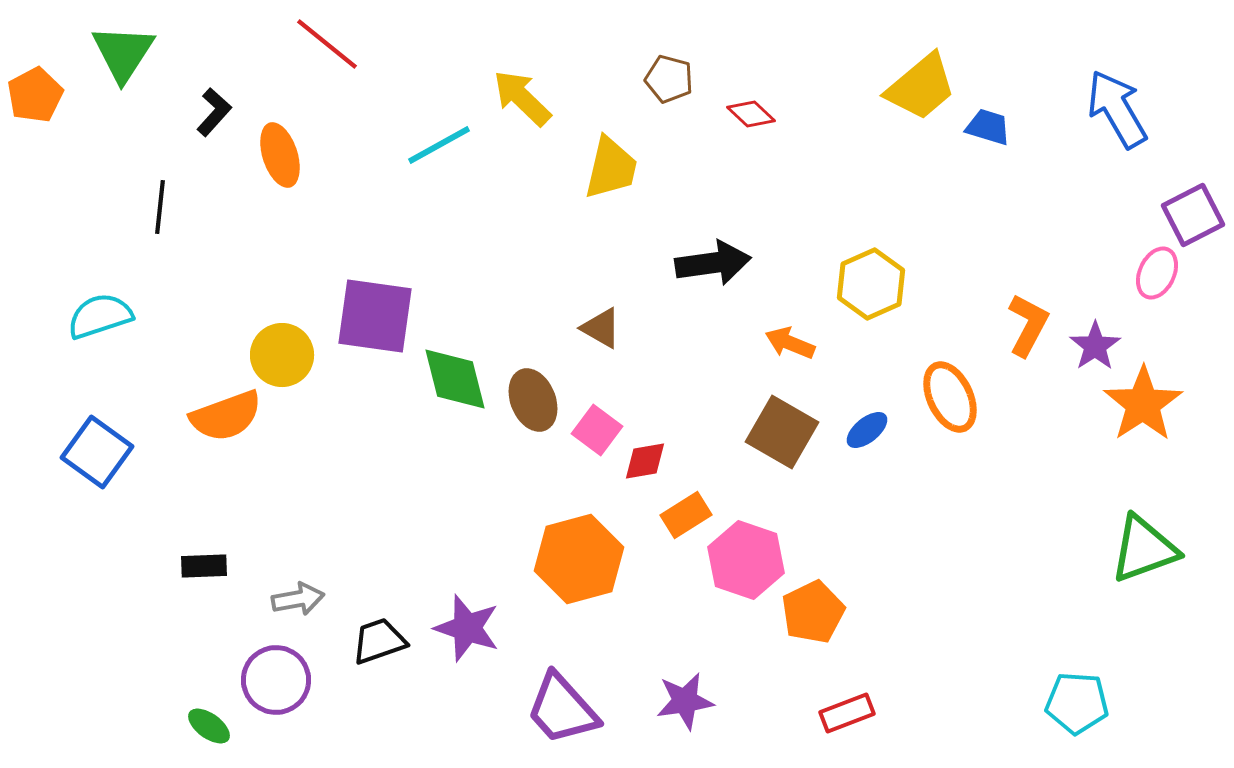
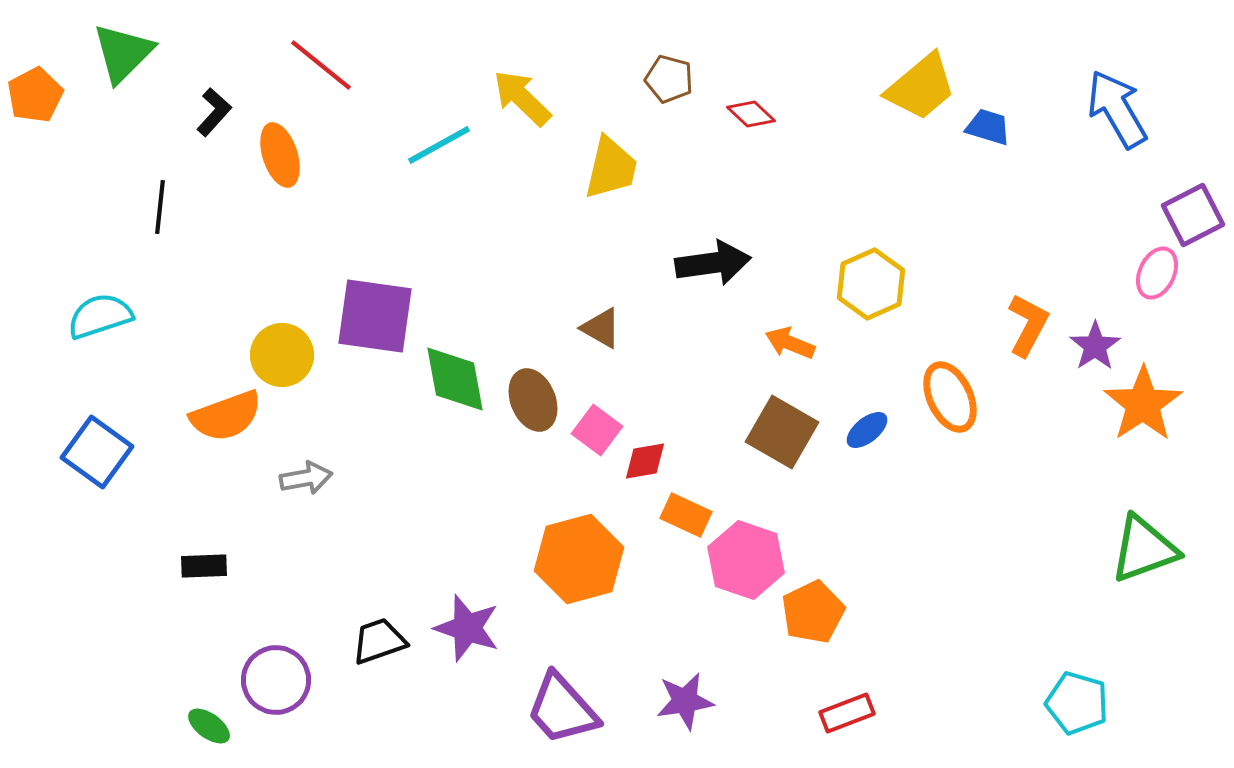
red line at (327, 44): moved 6 px left, 21 px down
green triangle at (123, 53): rotated 12 degrees clockwise
green diamond at (455, 379): rotated 4 degrees clockwise
orange rectangle at (686, 515): rotated 57 degrees clockwise
gray arrow at (298, 599): moved 8 px right, 121 px up
cyan pentagon at (1077, 703): rotated 12 degrees clockwise
